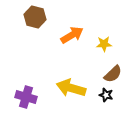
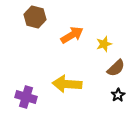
yellow star: rotated 14 degrees counterclockwise
brown semicircle: moved 3 px right, 6 px up
yellow arrow: moved 4 px left, 4 px up; rotated 12 degrees counterclockwise
black star: moved 12 px right; rotated 24 degrees clockwise
